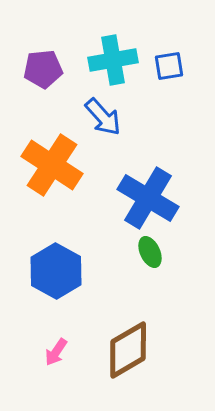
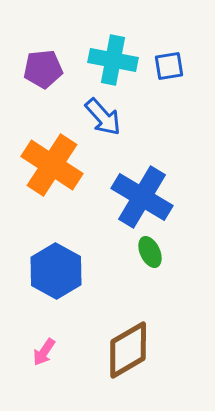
cyan cross: rotated 21 degrees clockwise
blue cross: moved 6 px left, 1 px up
pink arrow: moved 12 px left
